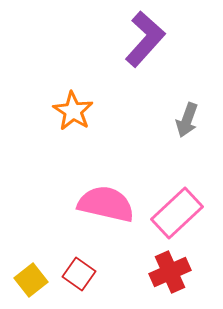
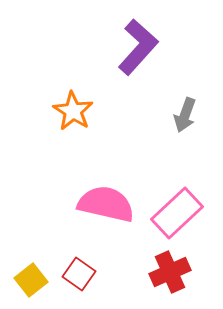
purple L-shape: moved 7 px left, 8 px down
gray arrow: moved 2 px left, 5 px up
